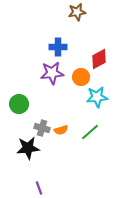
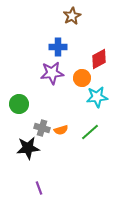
brown star: moved 5 px left, 4 px down; rotated 18 degrees counterclockwise
orange circle: moved 1 px right, 1 px down
